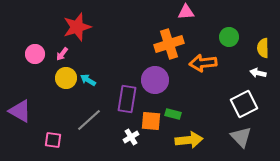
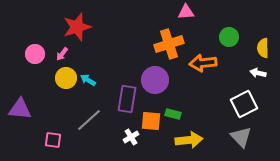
purple triangle: moved 2 px up; rotated 25 degrees counterclockwise
